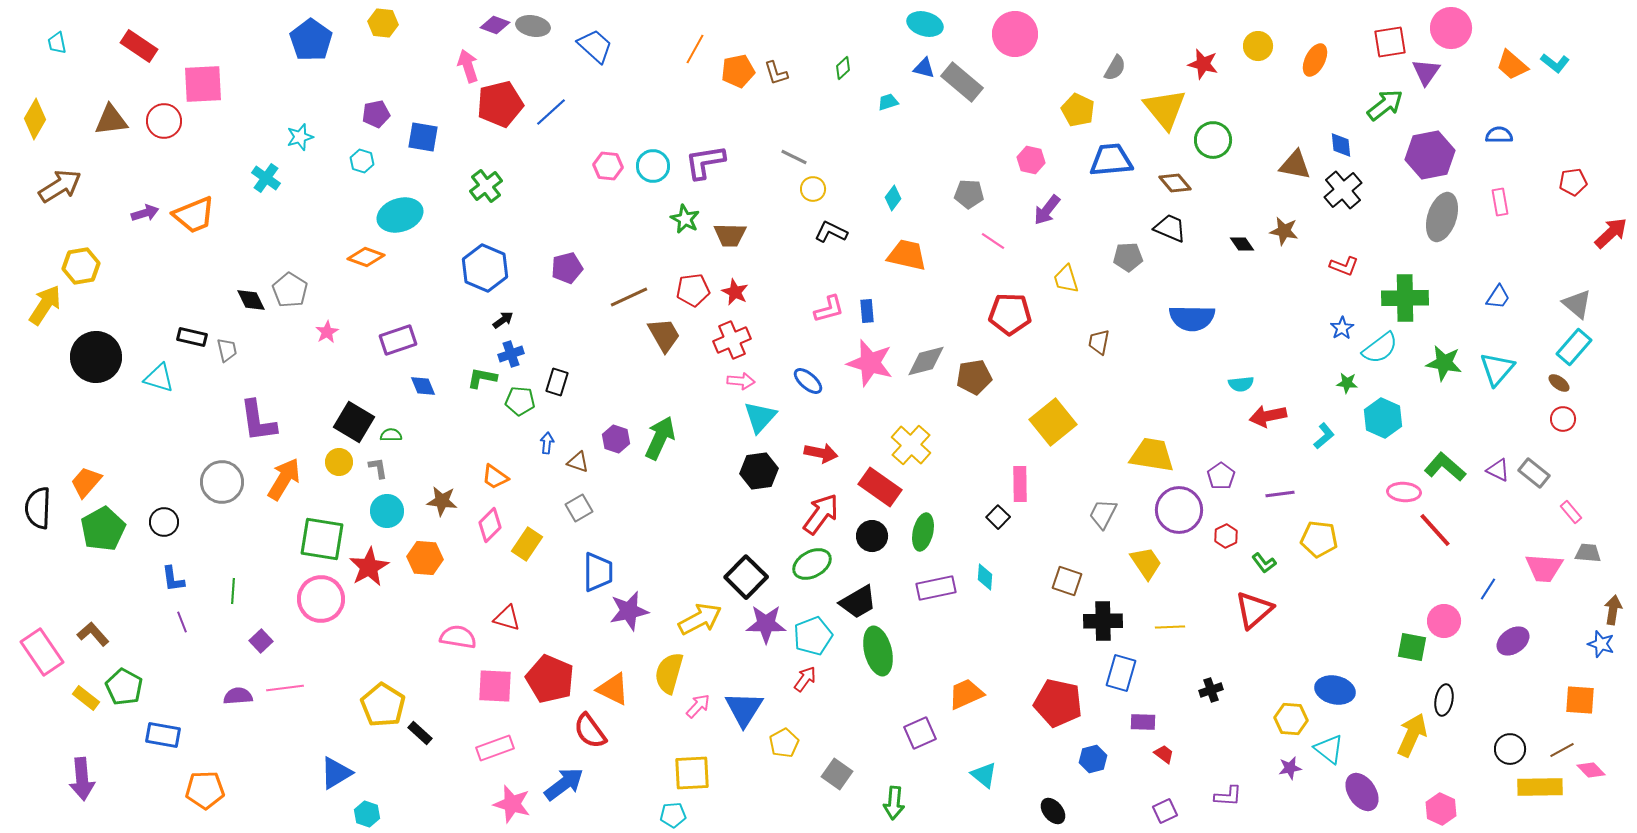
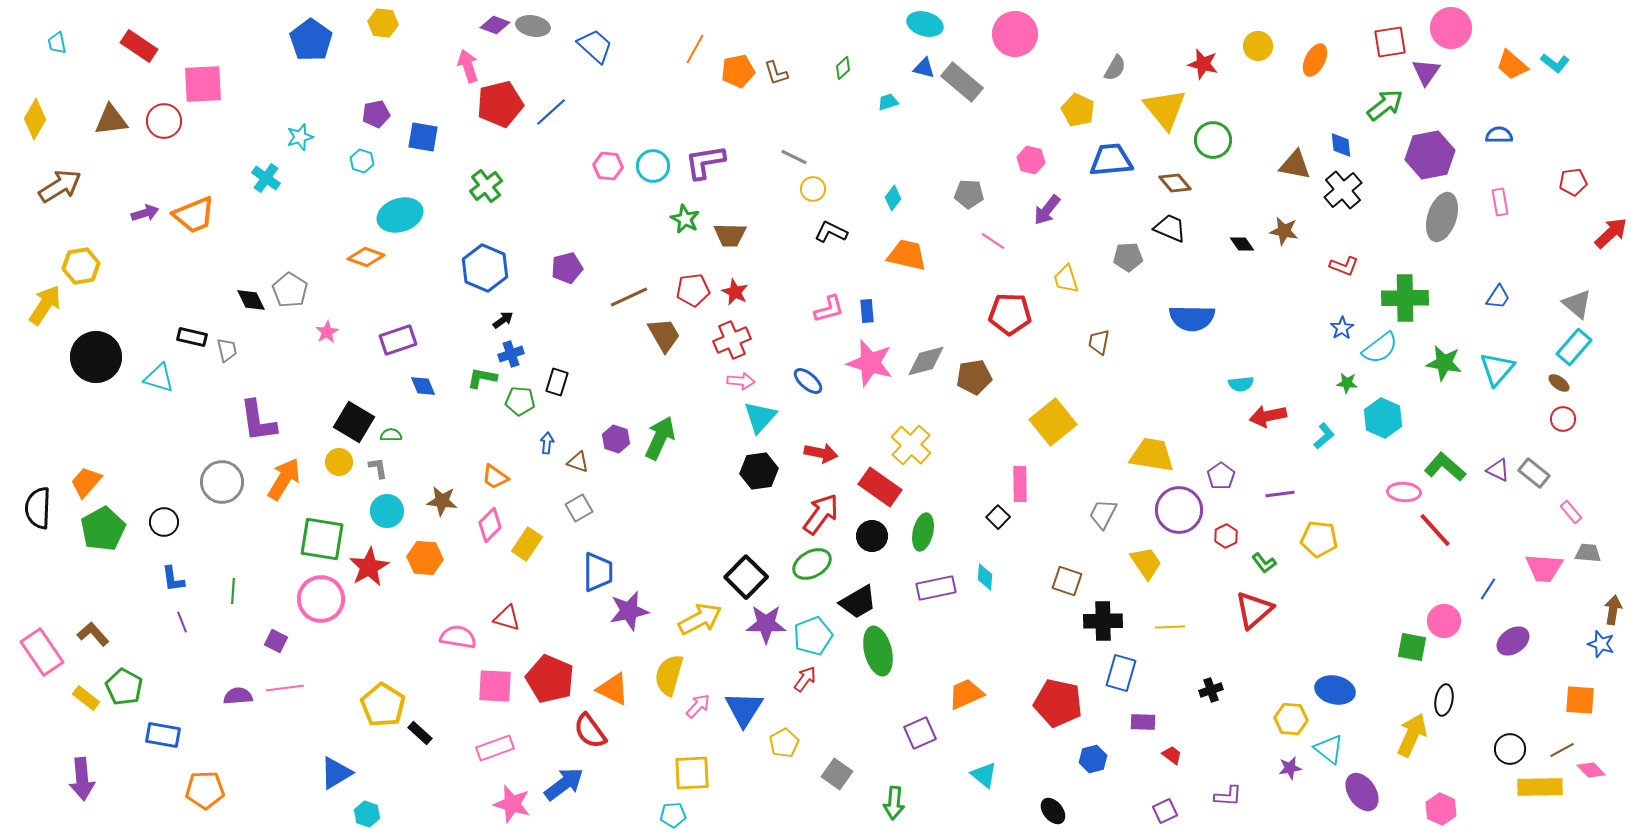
purple square at (261, 641): moved 15 px right; rotated 20 degrees counterclockwise
yellow semicircle at (669, 673): moved 2 px down
red trapezoid at (1164, 754): moved 8 px right, 1 px down
